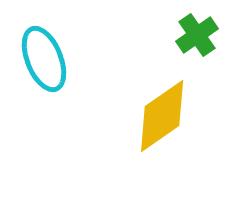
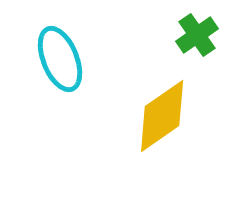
cyan ellipse: moved 16 px right
